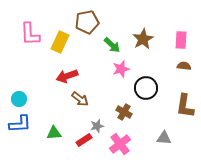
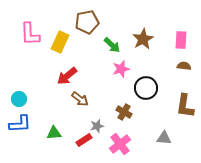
red arrow: rotated 20 degrees counterclockwise
